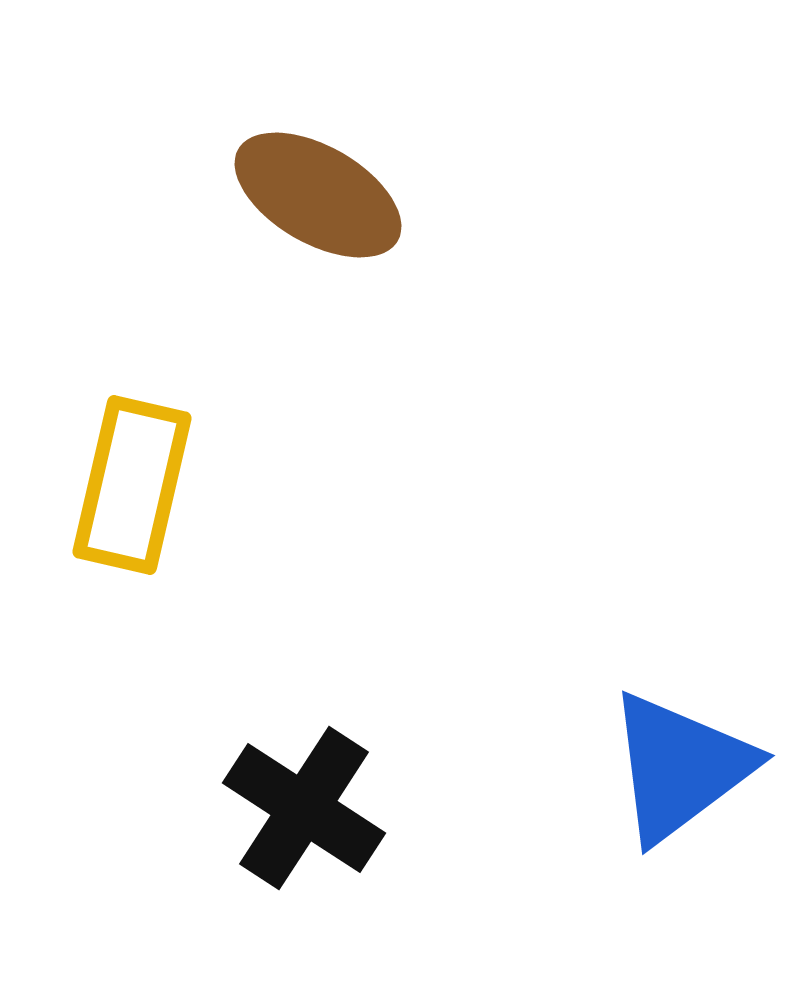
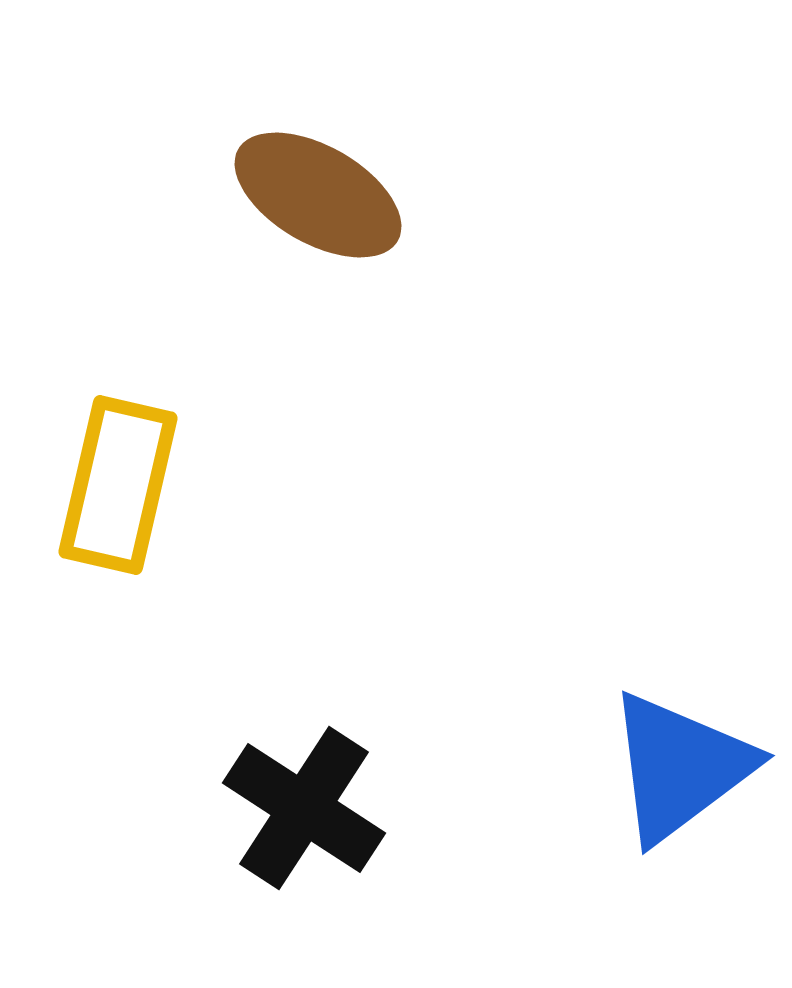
yellow rectangle: moved 14 px left
